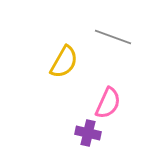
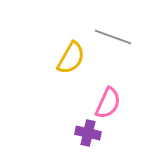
yellow semicircle: moved 7 px right, 4 px up
